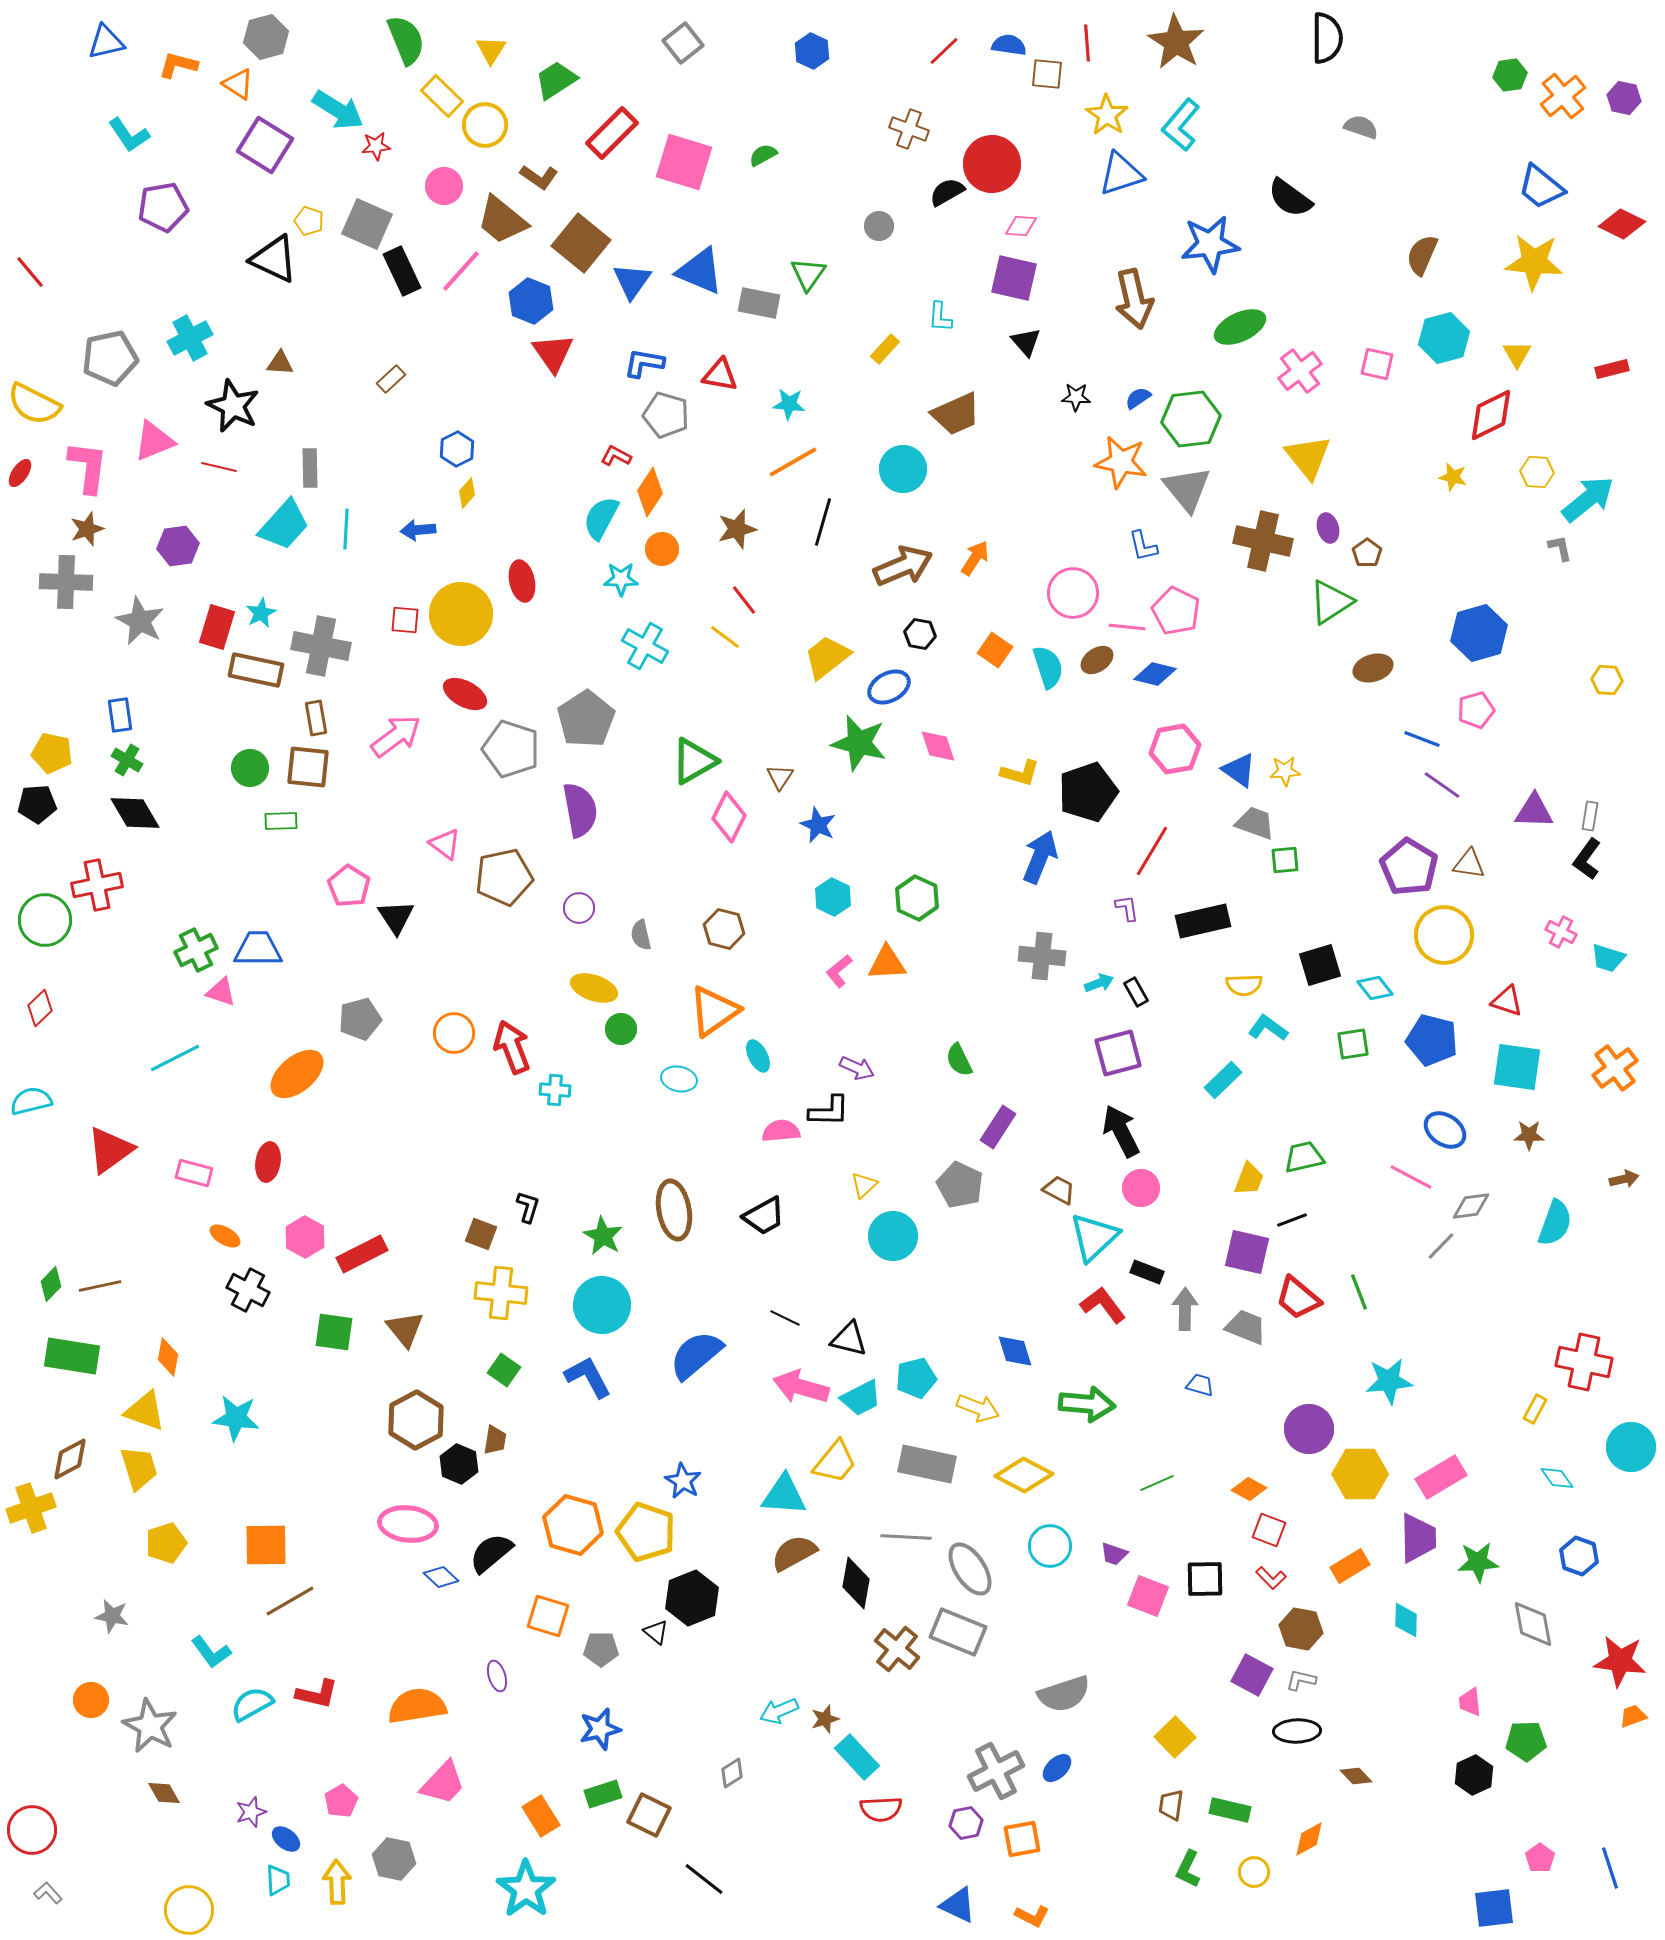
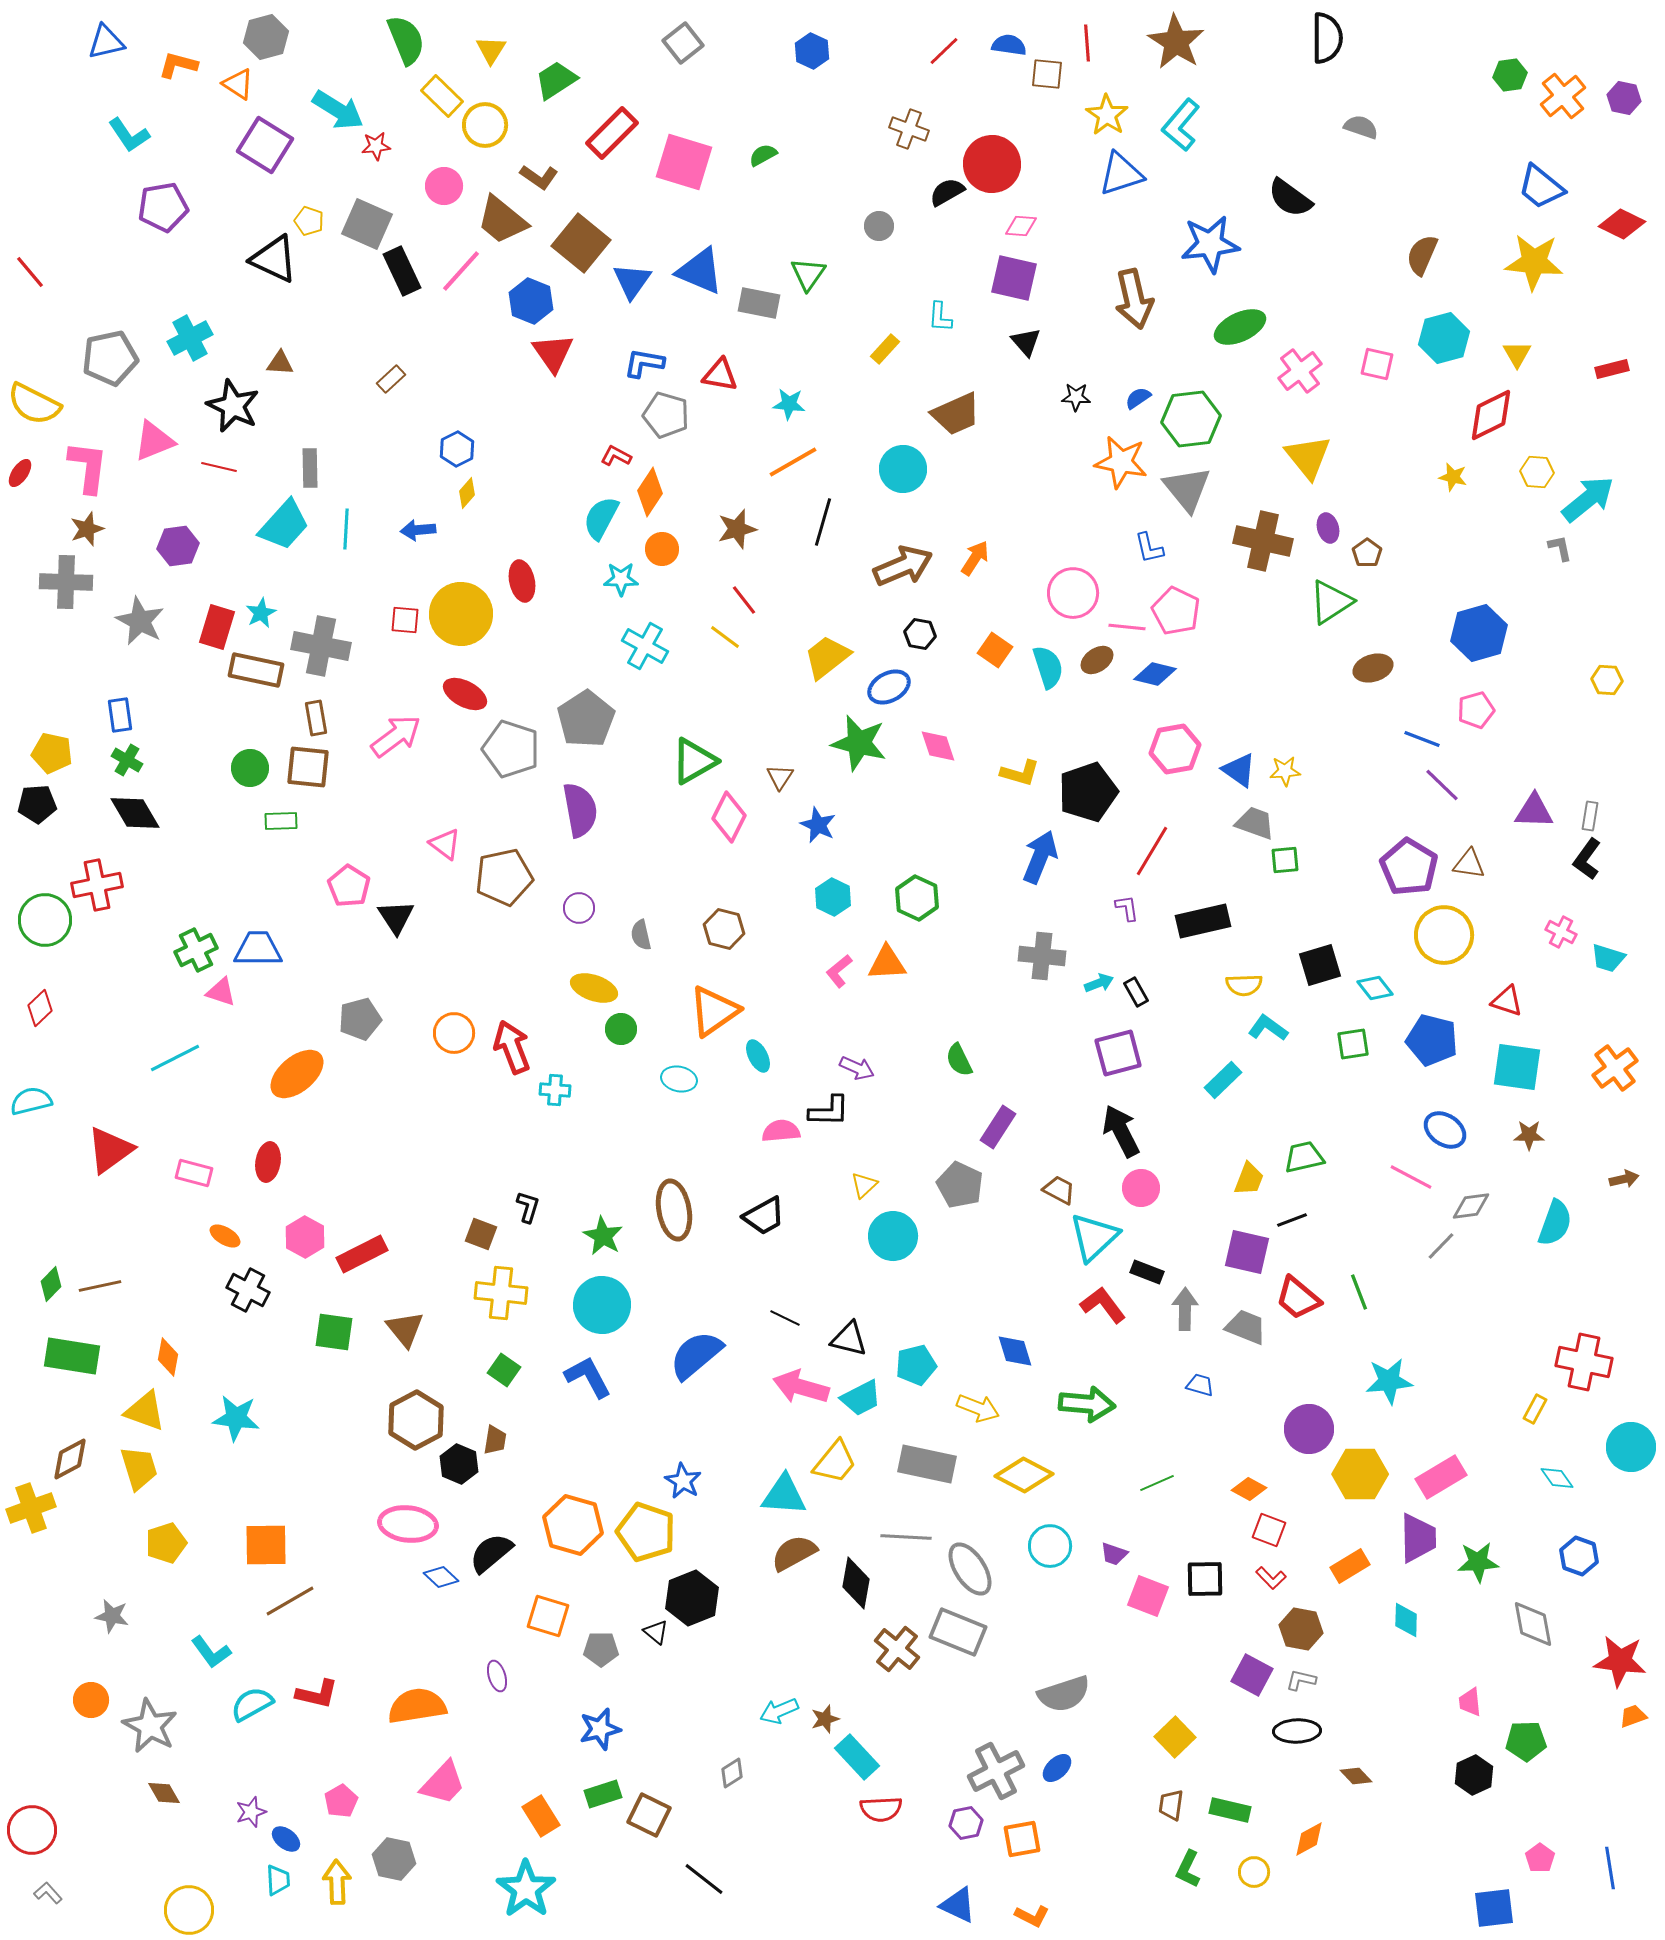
blue L-shape at (1143, 546): moved 6 px right, 2 px down
purple line at (1442, 785): rotated 9 degrees clockwise
cyan pentagon at (916, 1378): moved 13 px up
blue line at (1610, 1868): rotated 9 degrees clockwise
